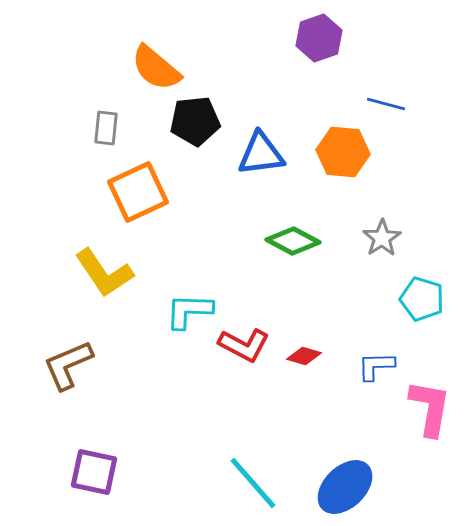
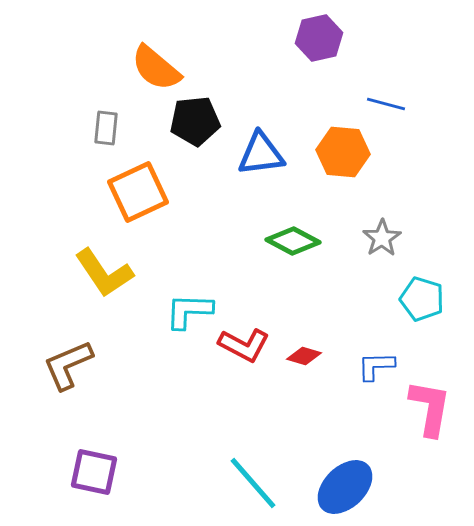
purple hexagon: rotated 6 degrees clockwise
